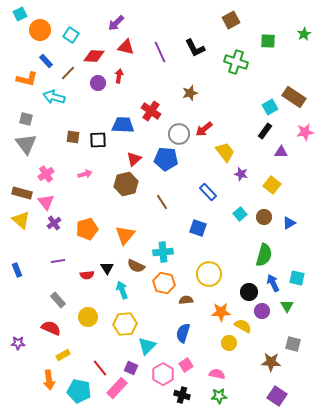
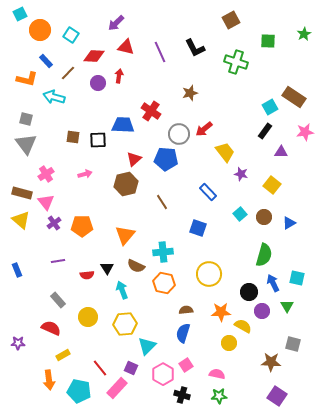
orange pentagon at (87, 229): moved 5 px left, 3 px up; rotated 15 degrees clockwise
brown semicircle at (186, 300): moved 10 px down
